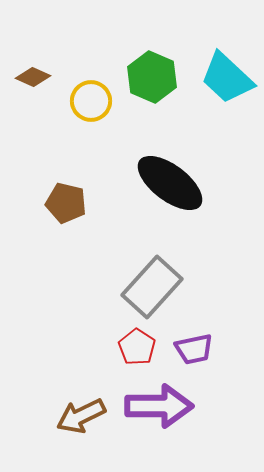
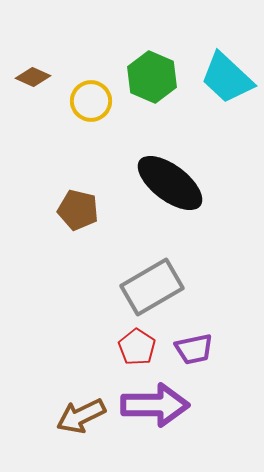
brown pentagon: moved 12 px right, 7 px down
gray rectangle: rotated 18 degrees clockwise
purple arrow: moved 4 px left, 1 px up
